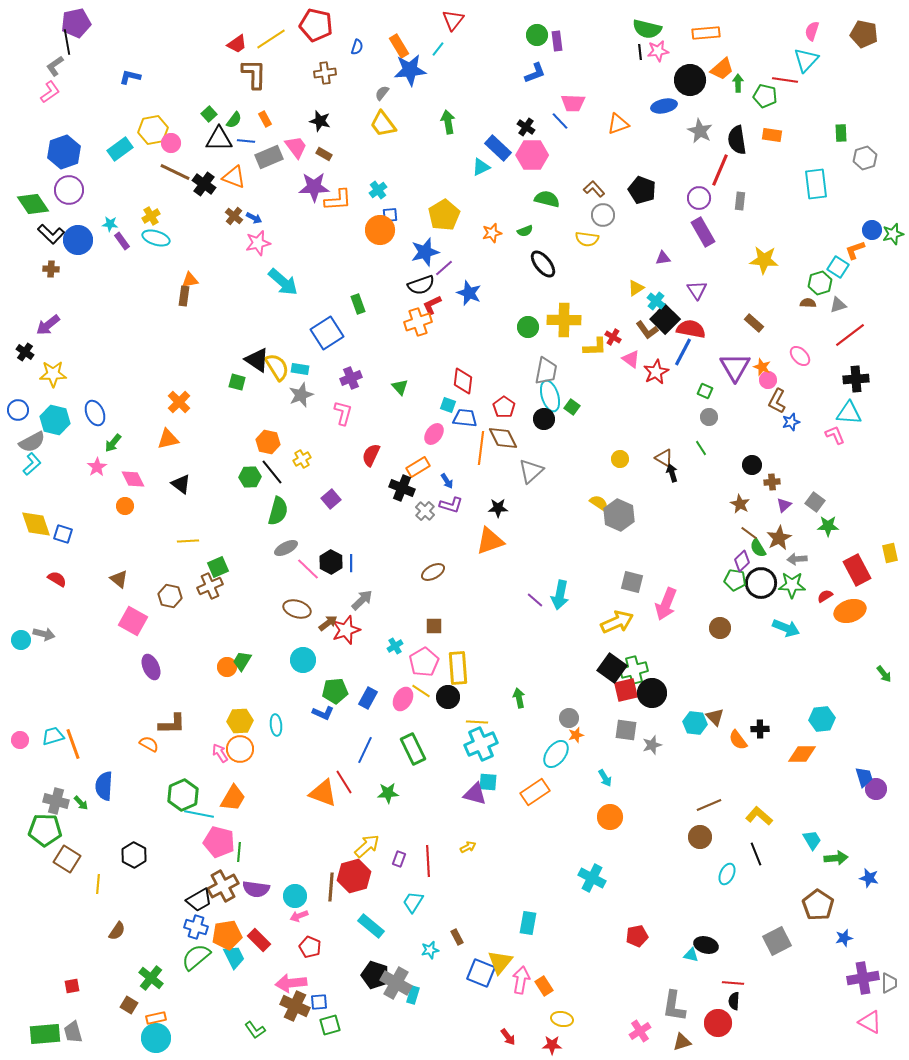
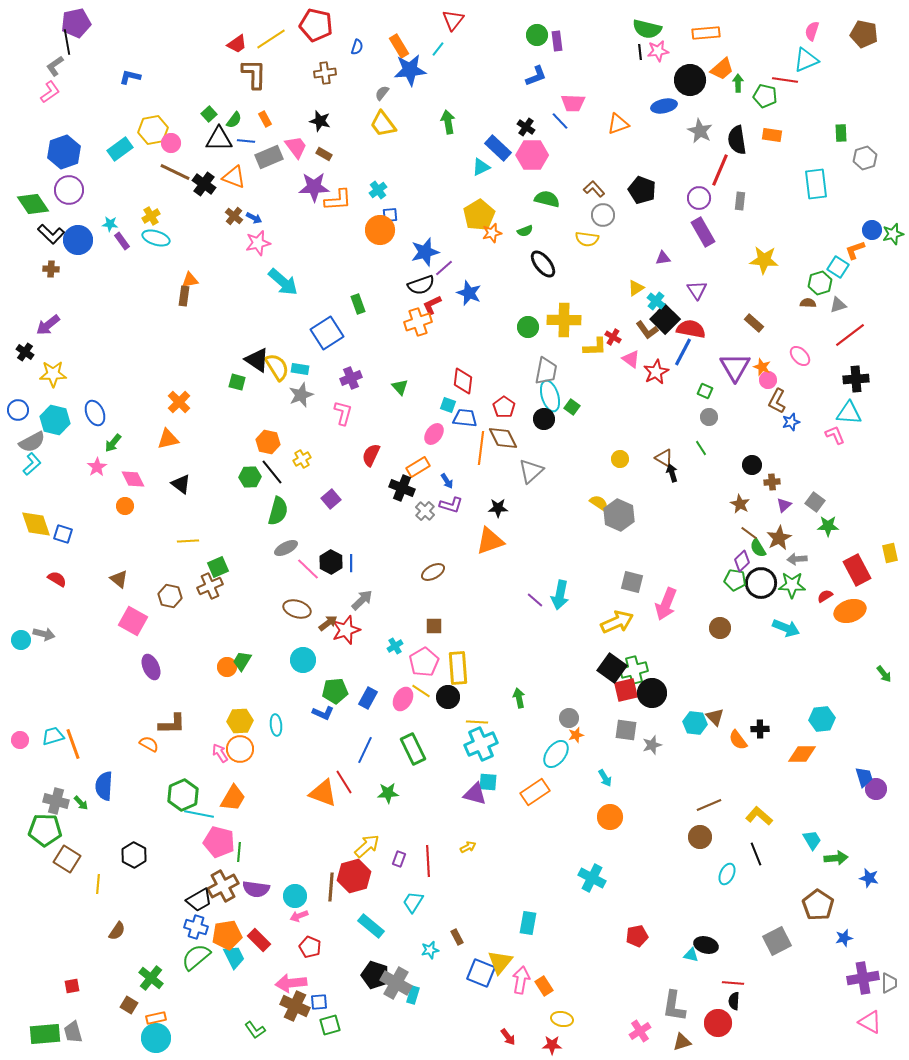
cyan triangle at (806, 60): rotated 24 degrees clockwise
blue L-shape at (535, 73): moved 1 px right, 3 px down
yellow pentagon at (444, 215): moved 35 px right
